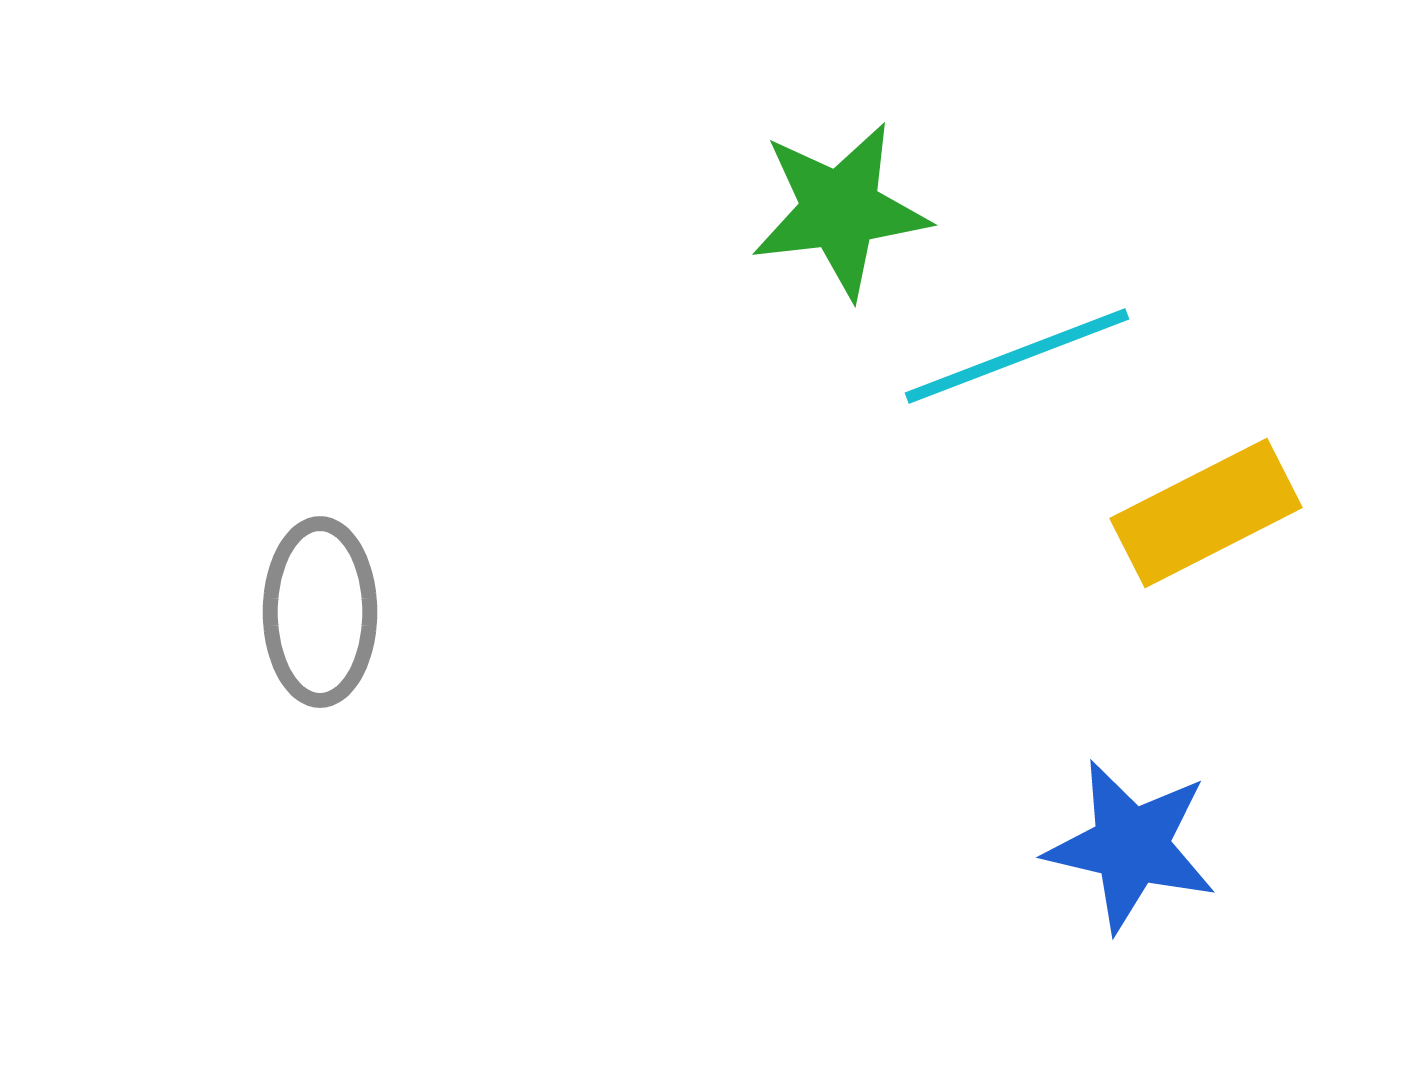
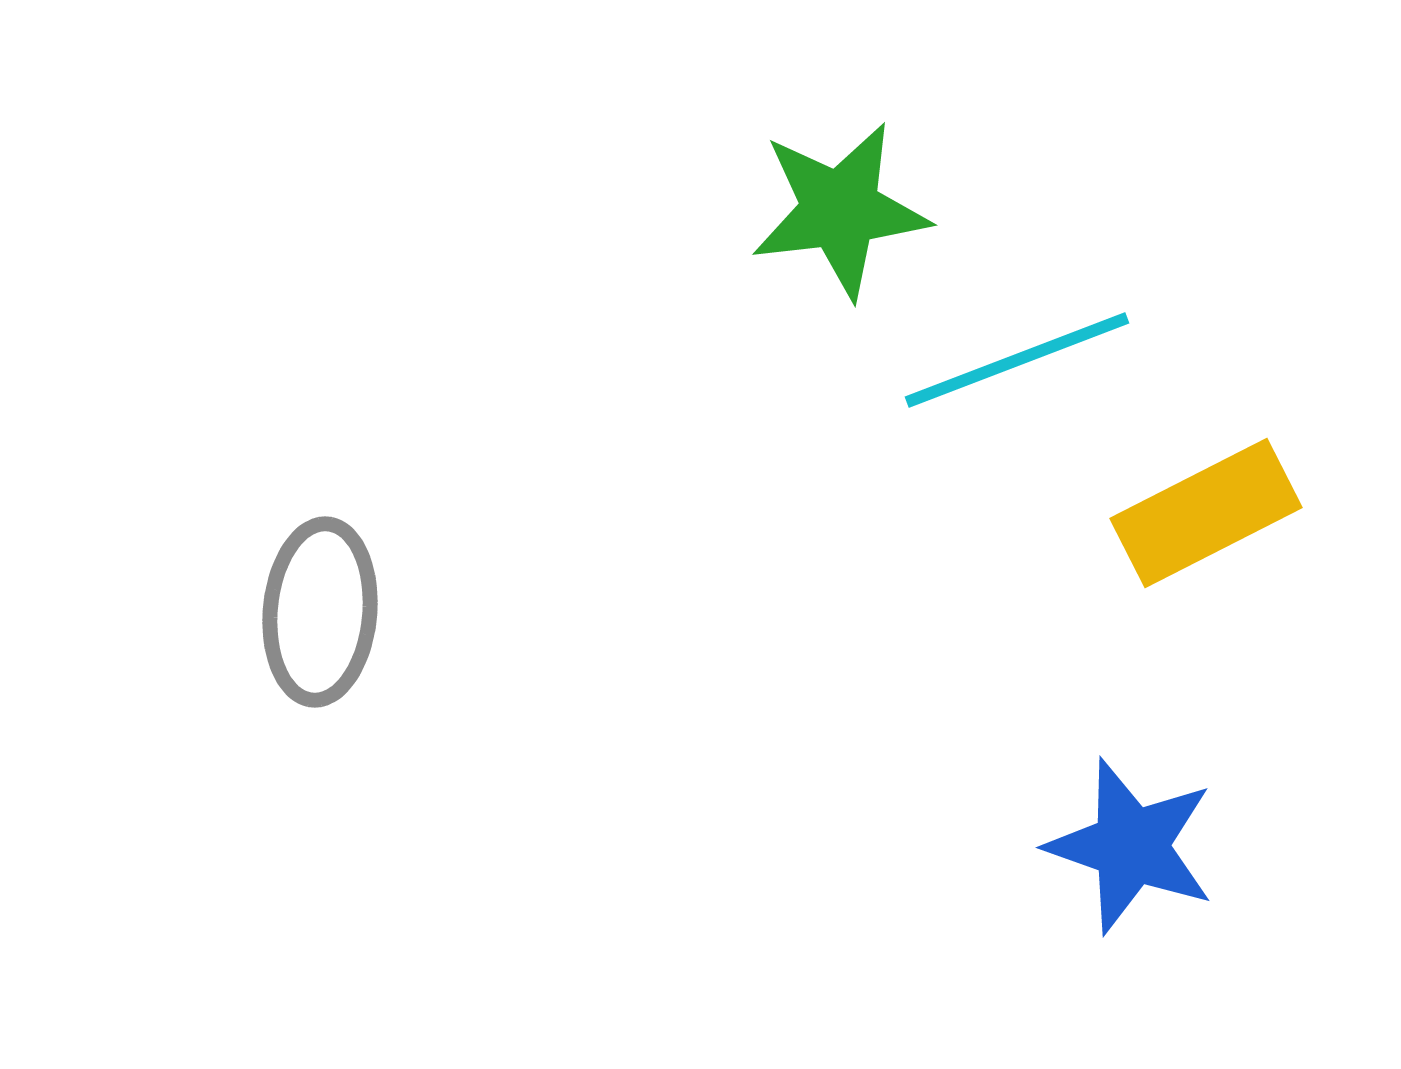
cyan line: moved 4 px down
gray ellipse: rotated 5 degrees clockwise
blue star: rotated 6 degrees clockwise
